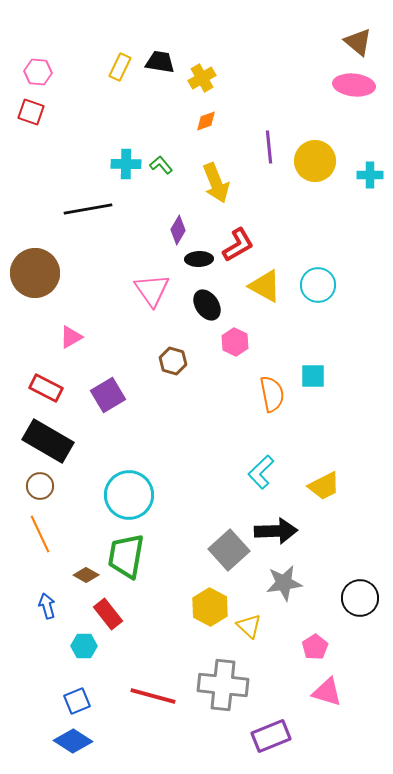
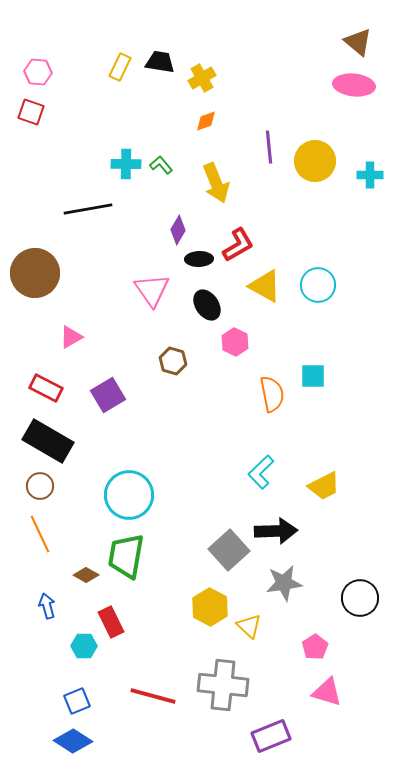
red rectangle at (108, 614): moved 3 px right, 8 px down; rotated 12 degrees clockwise
